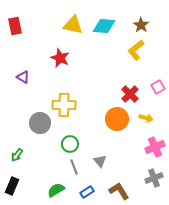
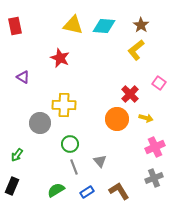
pink square: moved 1 px right, 4 px up; rotated 24 degrees counterclockwise
